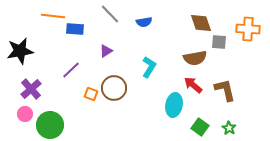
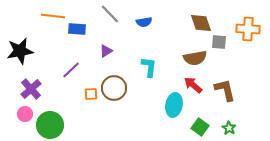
blue rectangle: moved 2 px right
cyan L-shape: rotated 25 degrees counterclockwise
orange square: rotated 24 degrees counterclockwise
